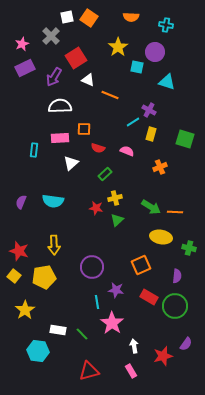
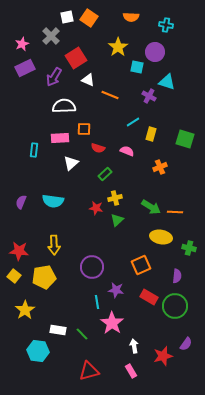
white semicircle at (60, 106): moved 4 px right
purple cross at (149, 110): moved 14 px up
red star at (19, 251): rotated 12 degrees counterclockwise
